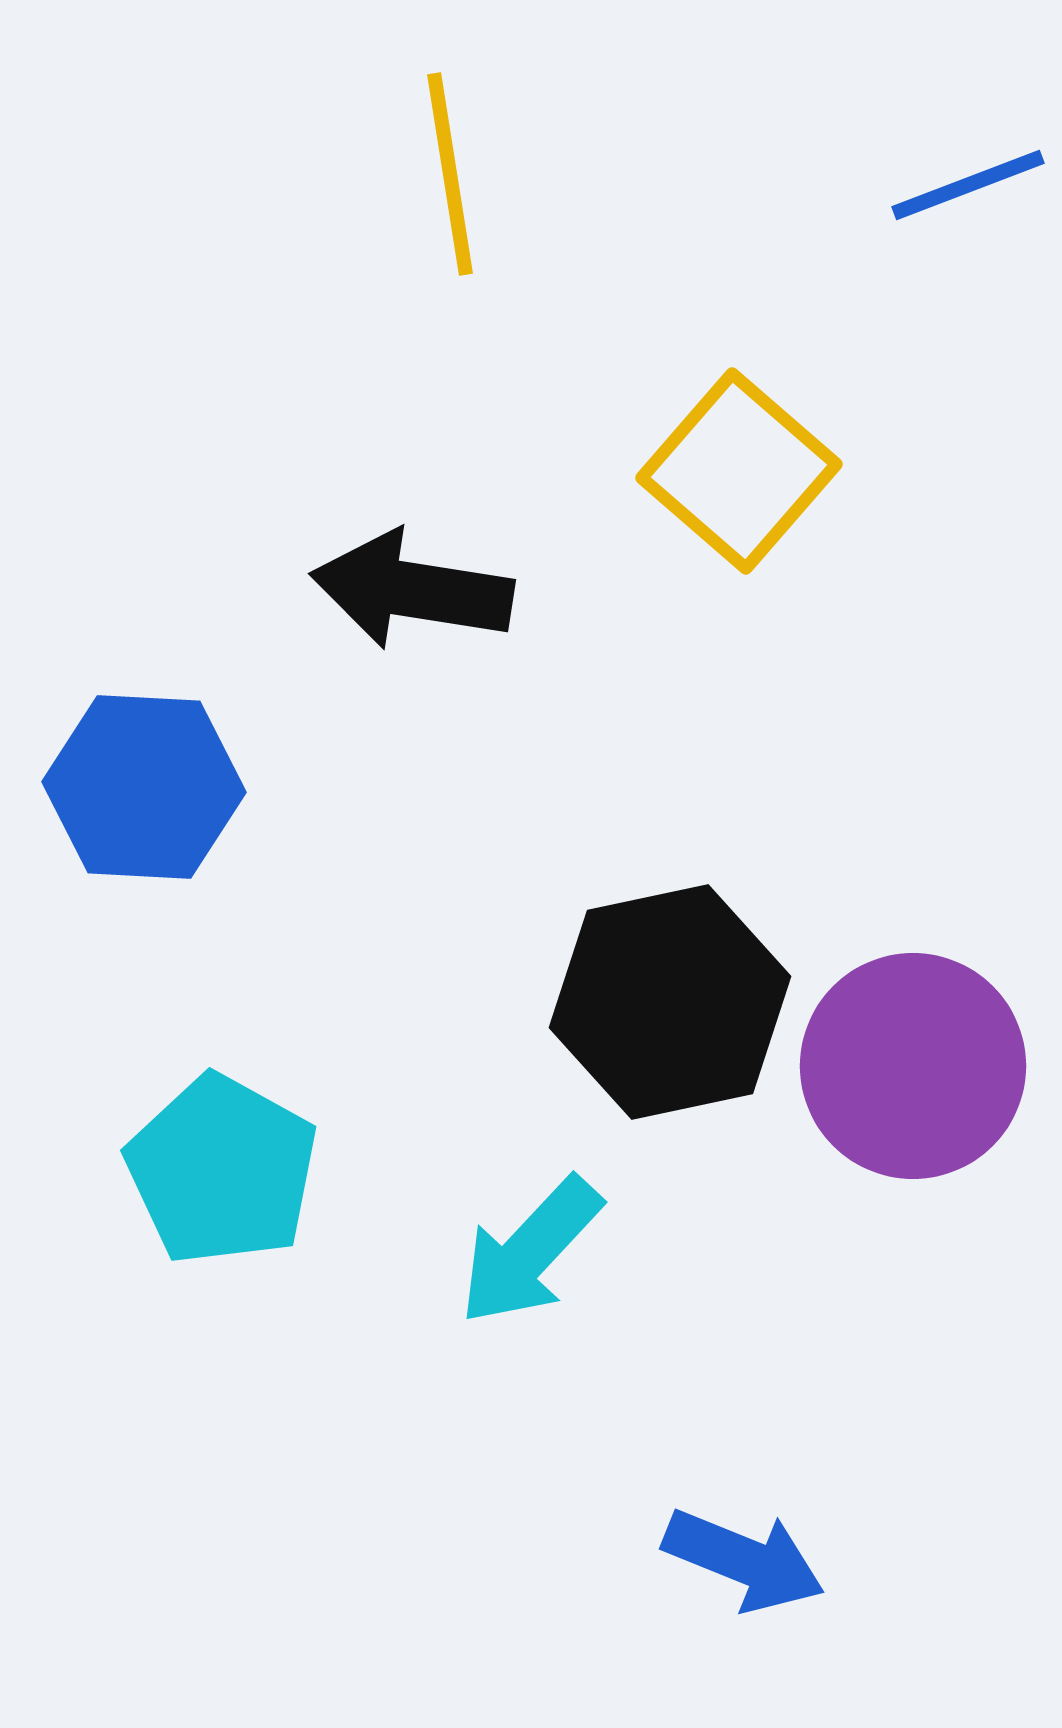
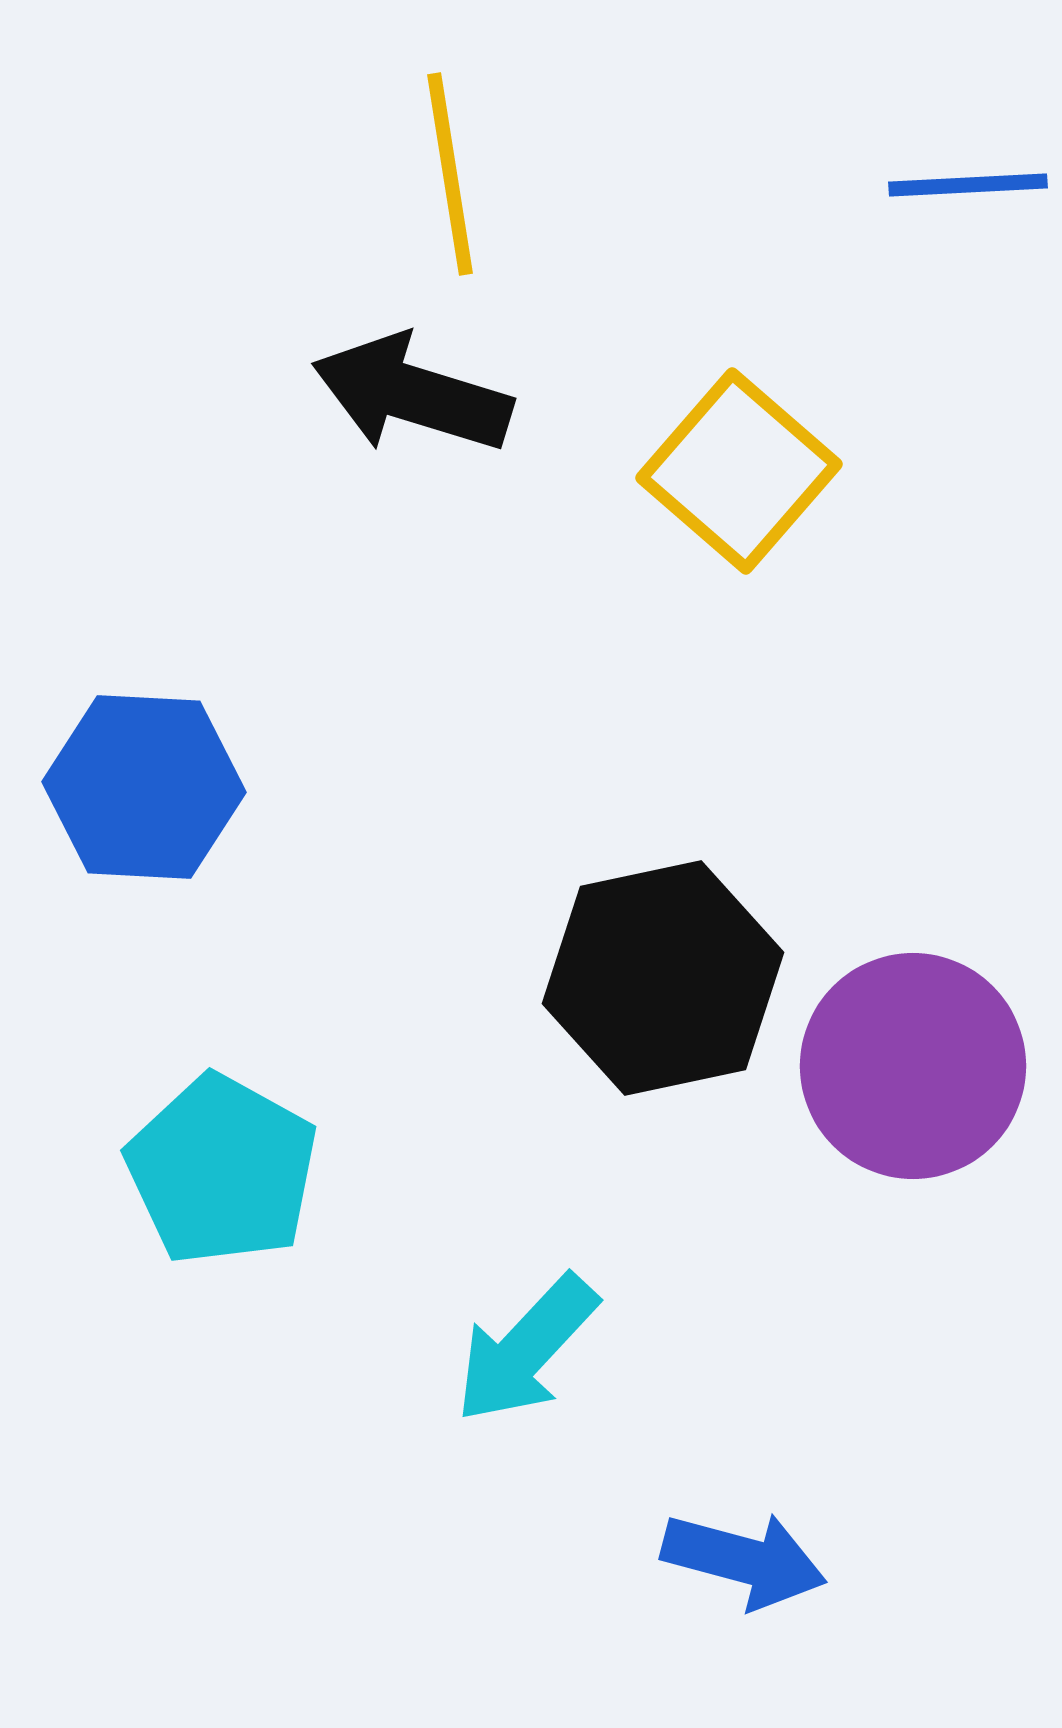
blue line: rotated 18 degrees clockwise
black arrow: moved 196 px up; rotated 8 degrees clockwise
black hexagon: moved 7 px left, 24 px up
cyan arrow: moved 4 px left, 98 px down
blue arrow: rotated 7 degrees counterclockwise
